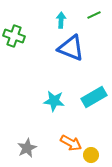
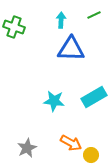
green cross: moved 9 px up
blue triangle: moved 1 px down; rotated 20 degrees counterclockwise
